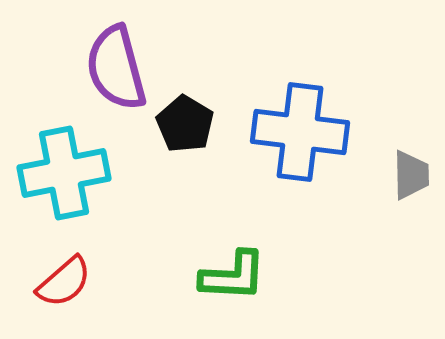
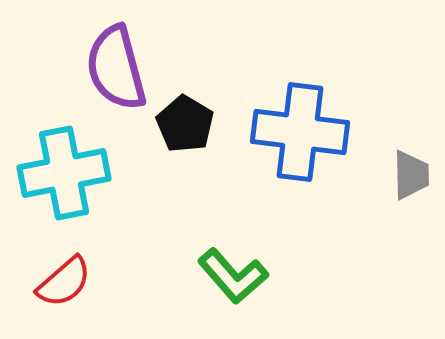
green L-shape: rotated 46 degrees clockwise
